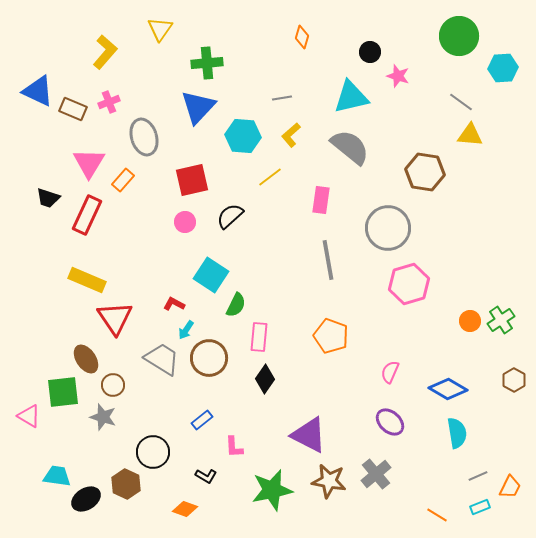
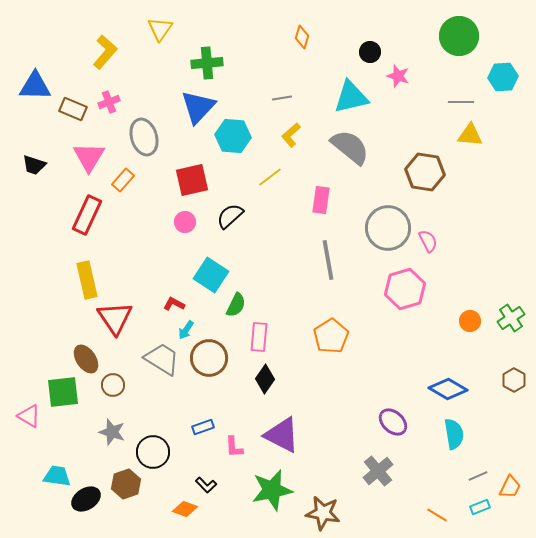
cyan hexagon at (503, 68): moved 9 px down
blue triangle at (38, 91): moved 3 px left, 5 px up; rotated 24 degrees counterclockwise
gray line at (461, 102): rotated 35 degrees counterclockwise
cyan hexagon at (243, 136): moved 10 px left
pink triangle at (89, 163): moved 6 px up
black trapezoid at (48, 198): moved 14 px left, 33 px up
yellow rectangle at (87, 280): rotated 54 degrees clockwise
pink hexagon at (409, 284): moved 4 px left, 5 px down
green cross at (501, 320): moved 10 px right, 2 px up
orange pentagon at (331, 336): rotated 20 degrees clockwise
pink semicircle at (390, 372): moved 38 px right, 131 px up; rotated 130 degrees clockwise
gray star at (103, 417): moved 9 px right, 15 px down
blue rectangle at (202, 420): moved 1 px right, 7 px down; rotated 20 degrees clockwise
purple ellipse at (390, 422): moved 3 px right
cyan semicircle at (457, 433): moved 3 px left, 1 px down
purple triangle at (309, 435): moved 27 px left
gray cross at (376, 474): moved 2 px right, 3 px up
black L-shape at (206, 476): moved 9 px down; rotated 15 degrees clockwise
brown star at (329, 481): moved 6 px left, 32 px down
brown hexagon at (126, 484): rotated 16 degrees clockwise
